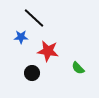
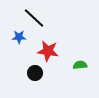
blue star: moved 2 px left
green semicircle: moved 2 px right, 3 px up; rotated 128 degrees clockwise
black circle: moved 3 px right
